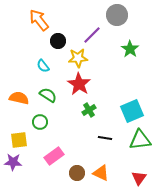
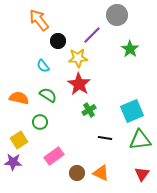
yellow square: rotated 24 degrees counterclockwise
red triangle: moved 3 px right, 4 px up
